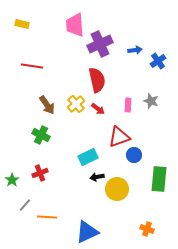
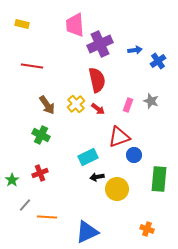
pink rectangle: rotated 16 degrees clockwise
